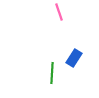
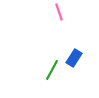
green line: moved 3 px up; rotated 25 degrees clockwise
